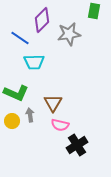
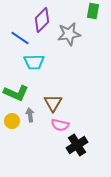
green rectangle: moved 1 px left
